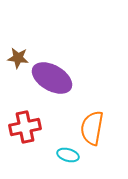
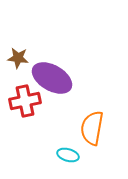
red cross: moved 26 px up
